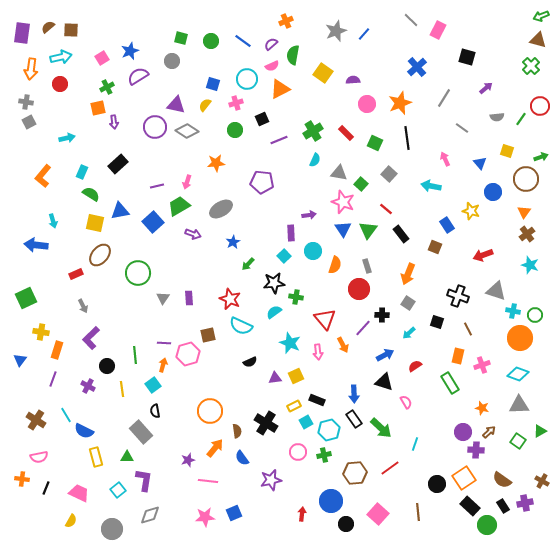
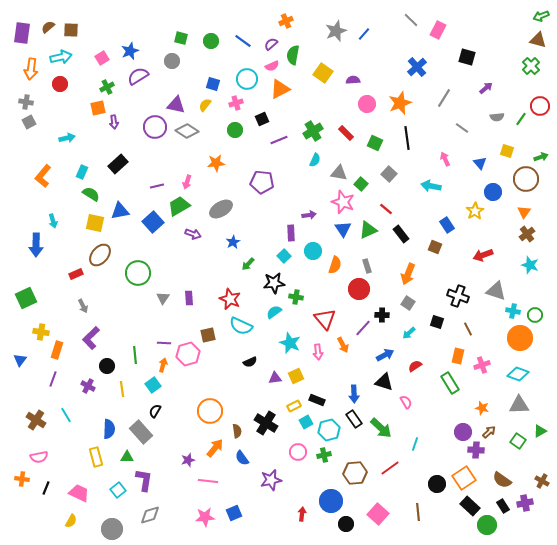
yellow star at (471, 211): moved 4 px right; rotated 24 degrees clockwise
green triangle at (368, 230): rotated 30 degrees clockwise
blue arrow at (36, 245): rotated 95 degrees counterclockwise
black semicircle at (155, 411): rotated 40 degrees clockwise
blue semicircle at (84, 431): moved 25 px right, 2 px up; rotated 114 degrees counterclockwise
